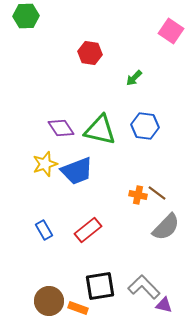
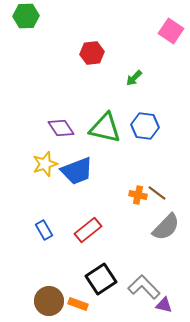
red hexagon: moved 2 px right; rotated 15 degrees counterclockwise
green triangle: moved 5 px right, 2 px up
black square: moved 1 px right, 7 px up; rotated 24 degrees counterclockwise
orange rectangle: moved 4 px up
